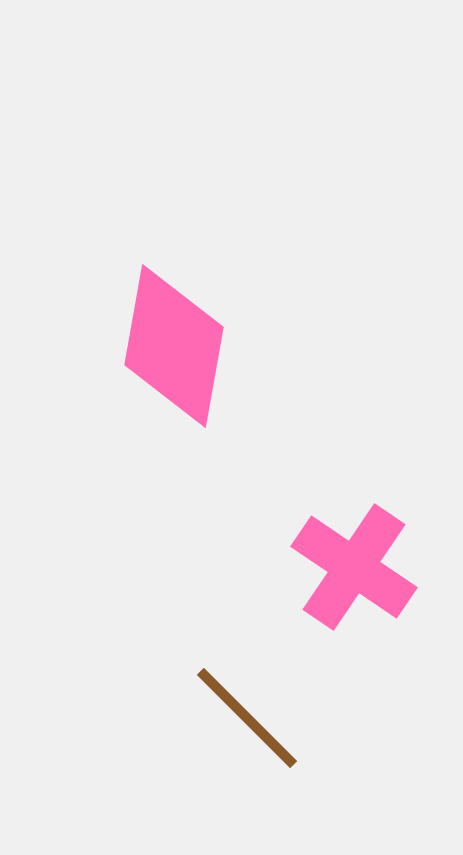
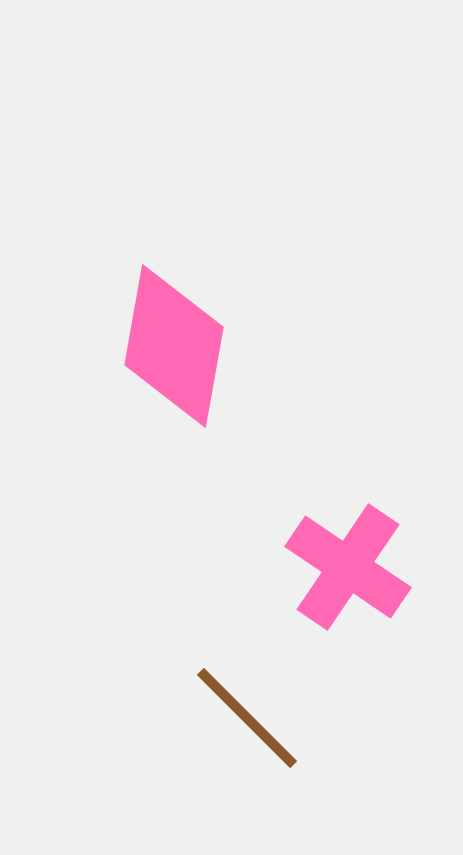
pink cross: moved 6 px left
